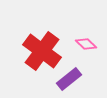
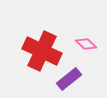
red cross: rotated 12 degrees counterclockwise
